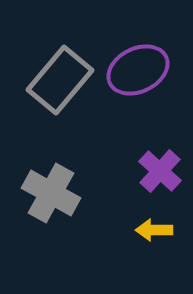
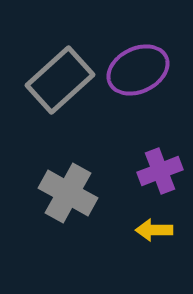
gray rectangle: rotated 8 degrees clockwise
purple cross: rotated 27 degrees clockwise
gray cross: moved 17 px right
